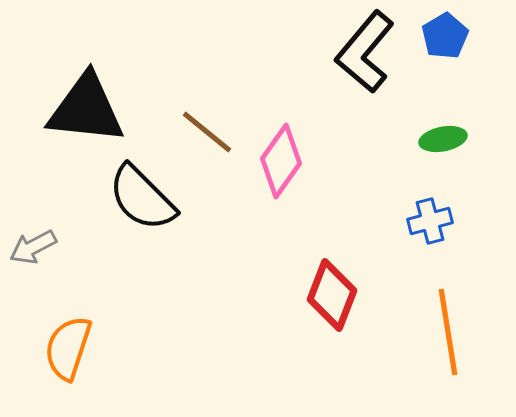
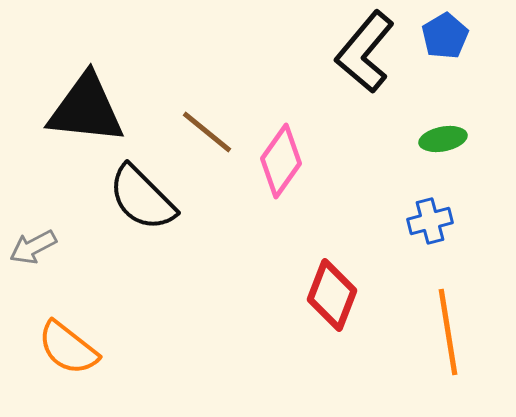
orange semicircle: rotated 70 degrees counterclockwise
